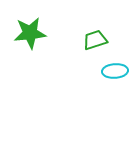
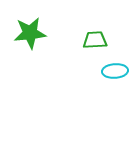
green trapezoid: rotated 15 degrees clockwise
